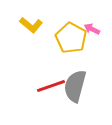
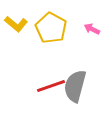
yellow L-shape: moved 15 px left, 1 px up
yellow pentagon: moved 20 px left, 10 px up
